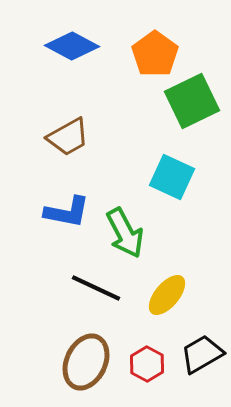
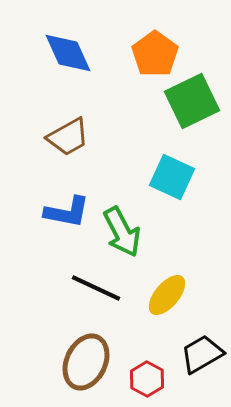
blue diamond: moved 4 px left, 7 px down; rotated 38 degrees clockwise
green arrow: moved 3 px left, 1 px up
red hexagon: moved 15 px down
